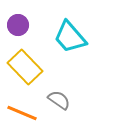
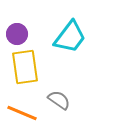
purple circle: moved 1 px left, 9 px down
cyan trapezoid: rotated 102 degrees counterclockwise
yellow rectangle: rotated 36 degrees clockwise
